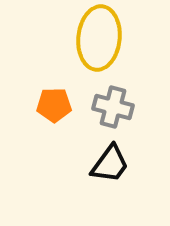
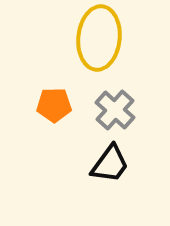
gray cross: moved 2 px right, 3 px down; rotated 27 degrees clockwise
